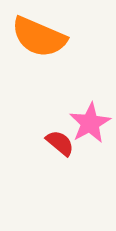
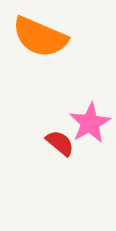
orange semicircle: moved 1 px right
